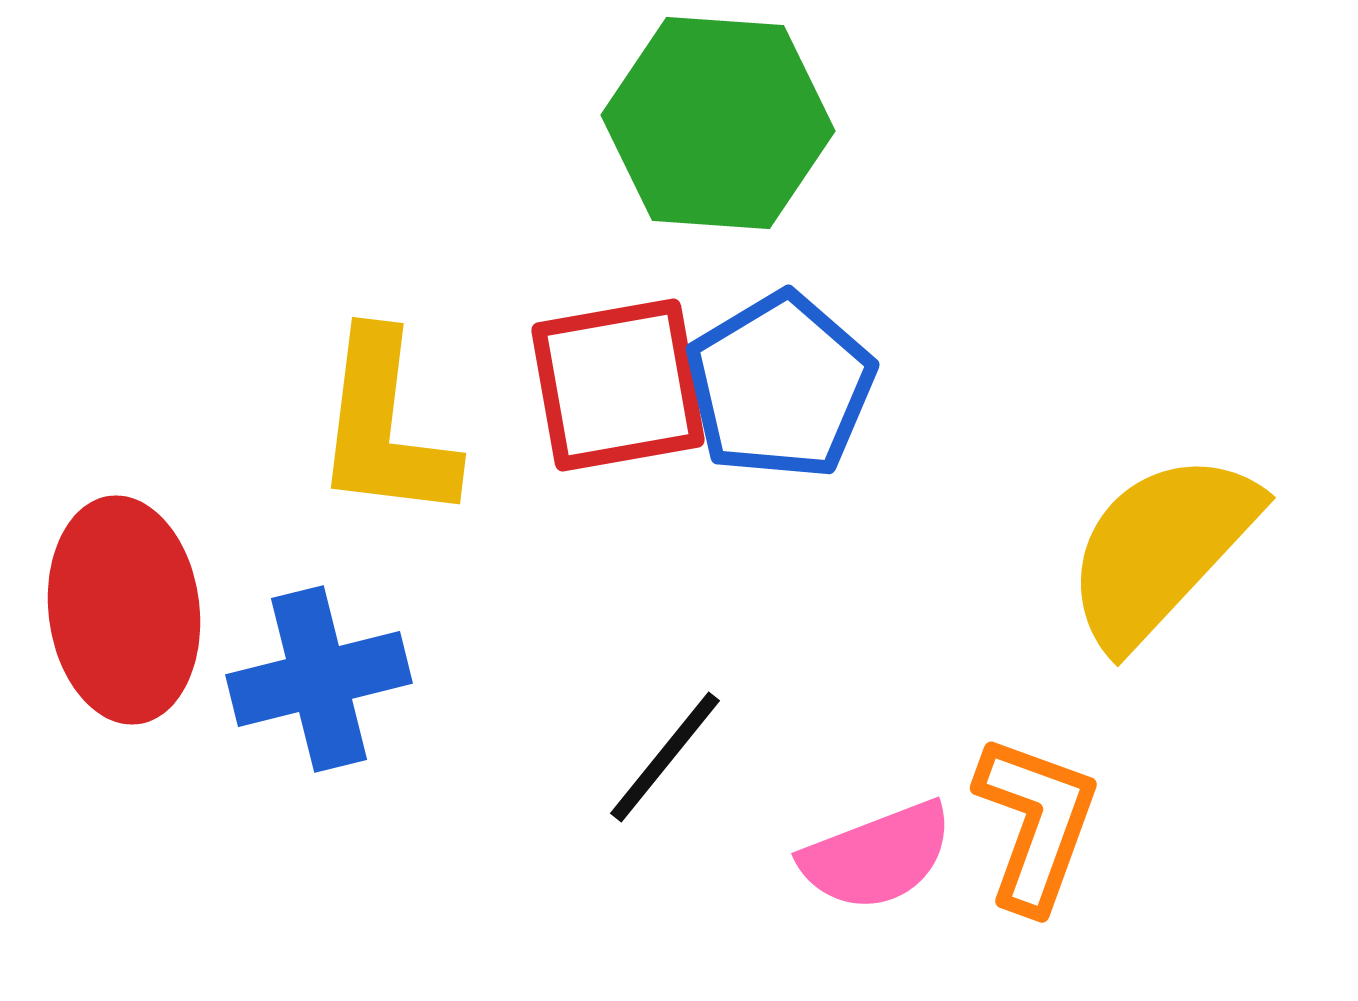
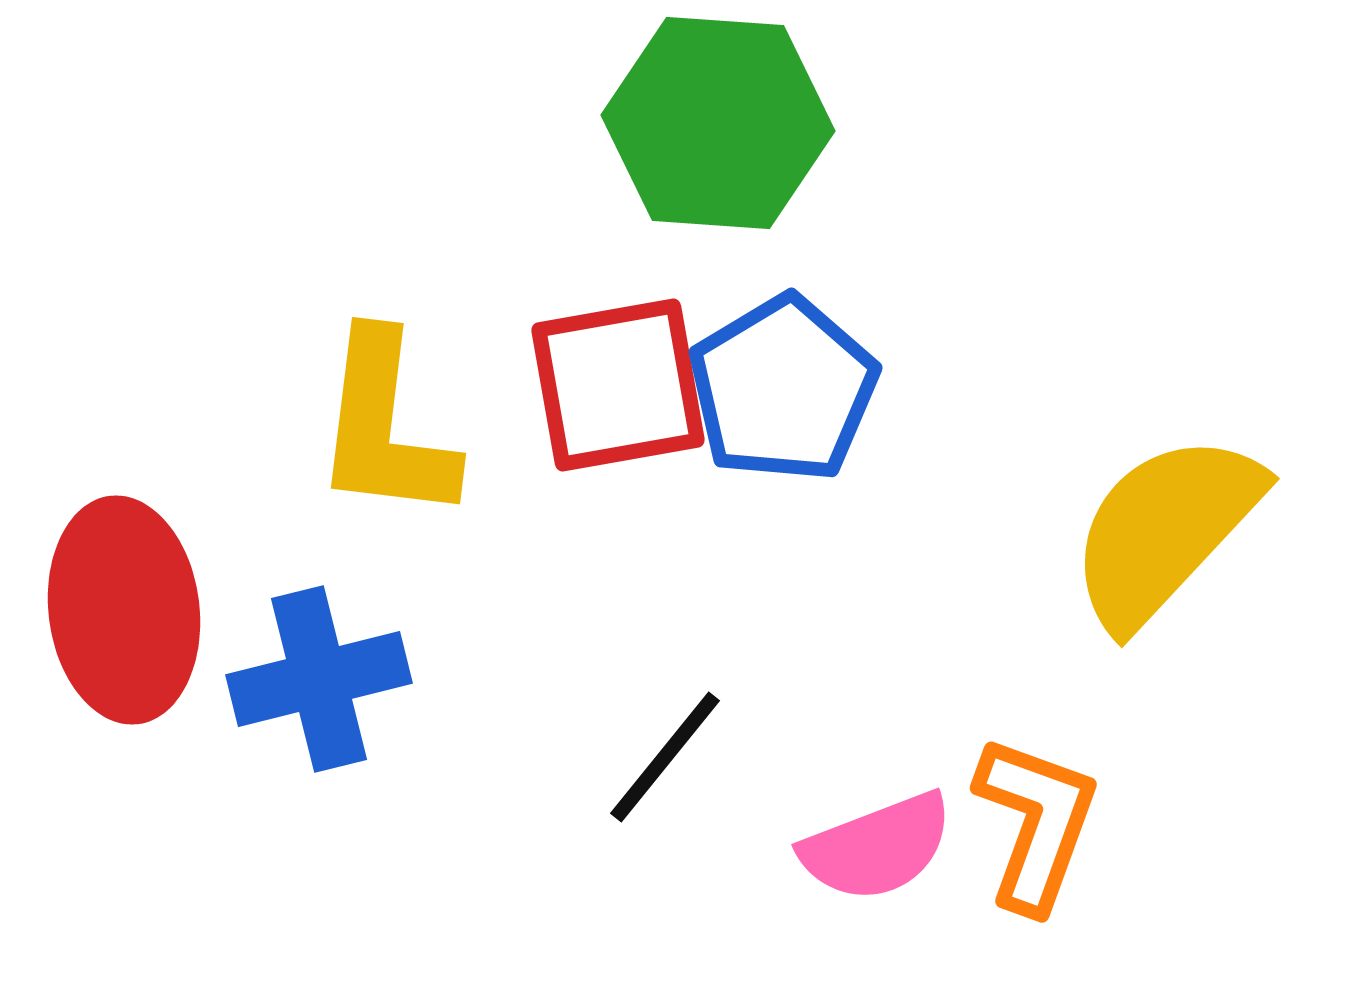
blue pentagon: moved 3 px right, 3 px down
yellow semicircle: moved 4 px right, 19 px up
pink semicircle: moved 9 px up
